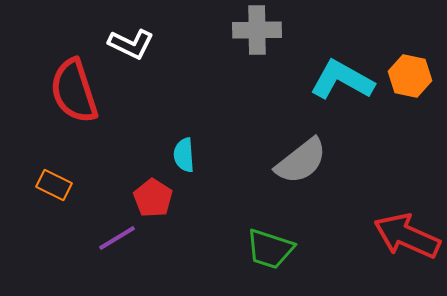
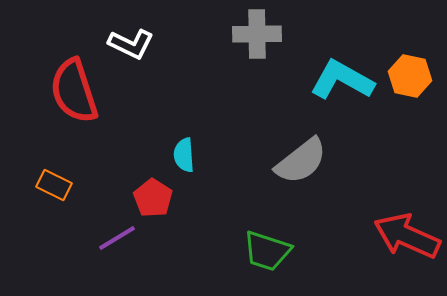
gray cross: moved 4 px down
green trapezoid: moved 3 px left, 2 px down
